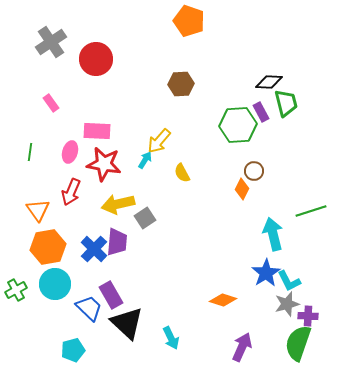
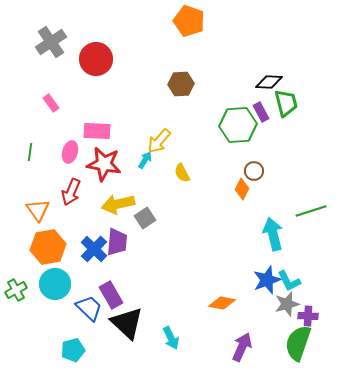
blue star at (266, 273): moved 1 px right, 7 px down; rotated 12 degrees clockwise
orange diamond at (223, 300): moved 1 px left, 3 px down; rotated 8 degrees counterclockwise
